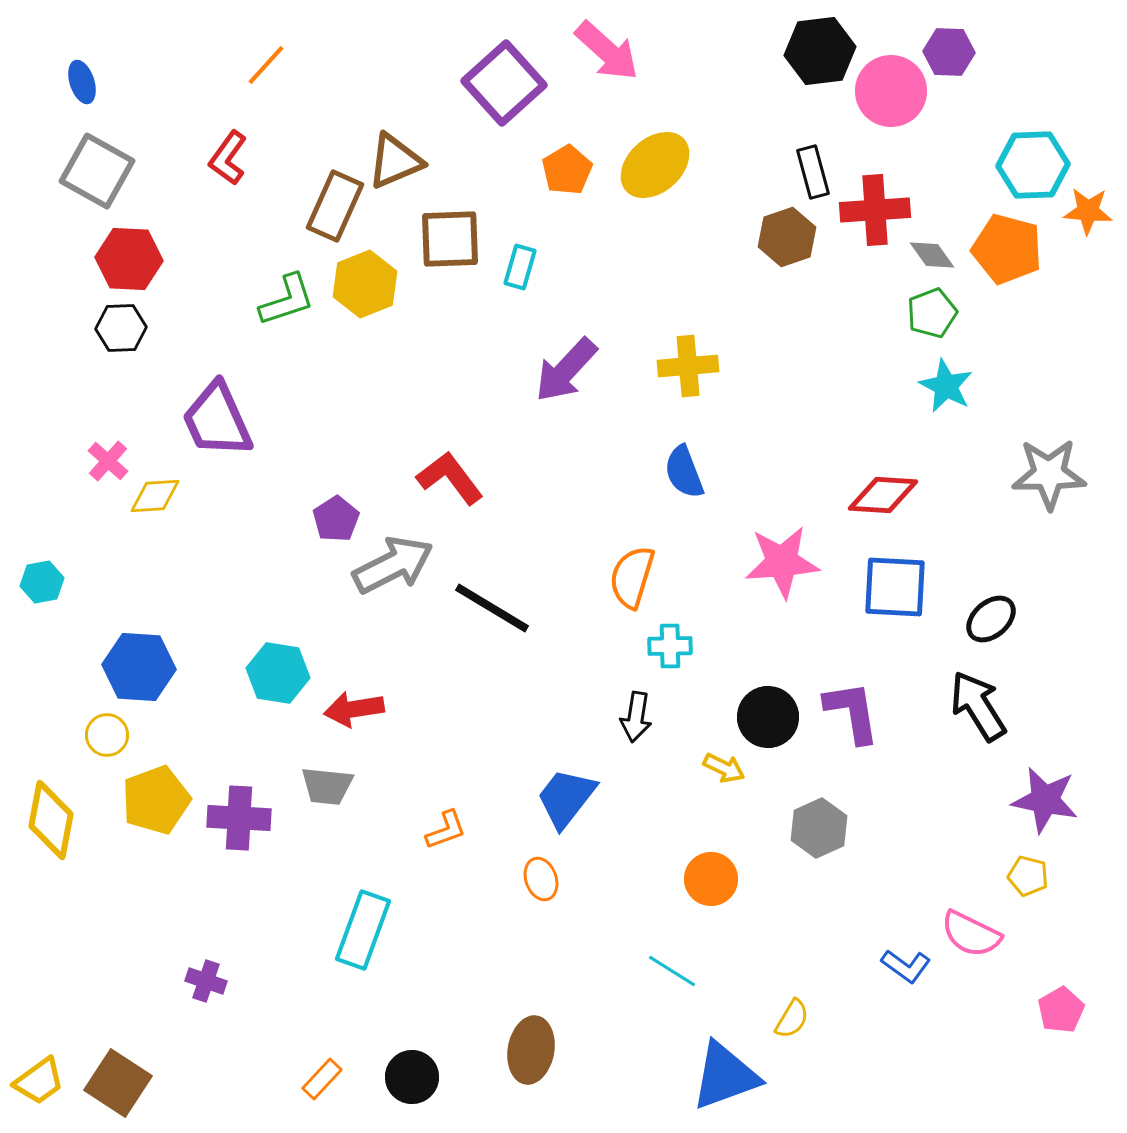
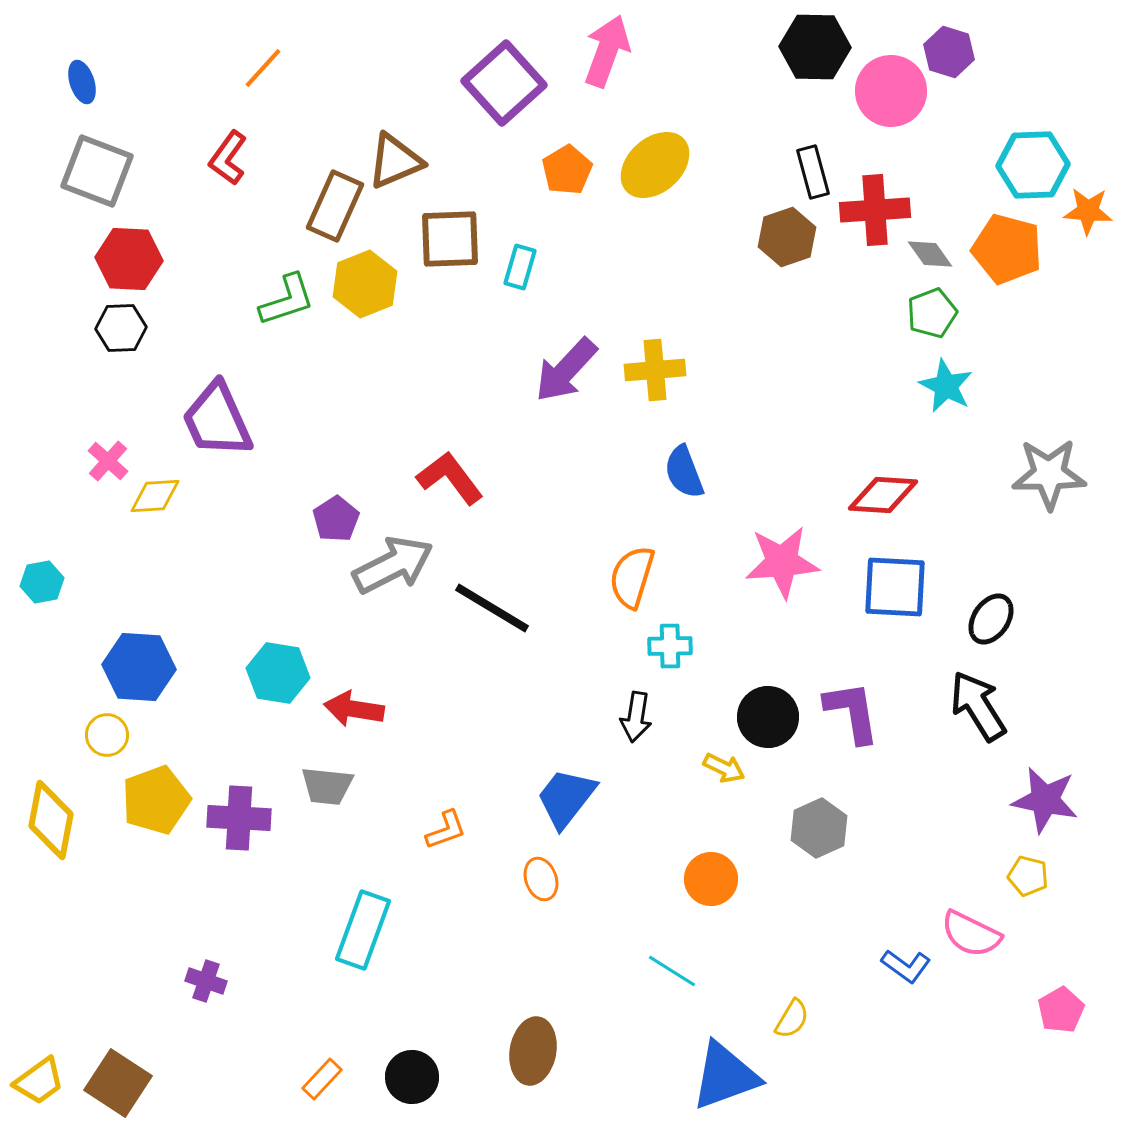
pink arrow at (607, 51): rotated 112 degrees counterclockwise
black hexagon at (820, 51): moved 5 px left, 4 px up; rotated 8 degrees clockwise
purple hexagon at (949, 52): rotated 15 degrees clockwise
orange line at (266, 65): moved 3 px left, 3 px down
gray square at (97, 171): rotated 8 degrees counterclockwise
gray diamond at (932, 255): moved 2 px left, 1 px up
yellow cross at (688, 366): moved 33 px left, 4 px down
black ellipse at (991, 619): rotated 15 degrees counterclockwise
red arrow at (354, 709): rotated 18 degrees clockwise
brown ellipse at (531, 1050): moved 2 px right, 1 px down
